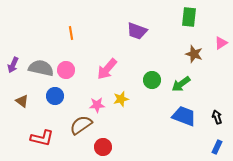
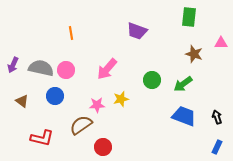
pink triangle: rotated 32 degrees clockwise
green arrow: moved 2 px right
